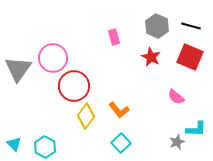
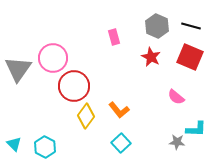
gray star: rotated 28 degrees clockwise
